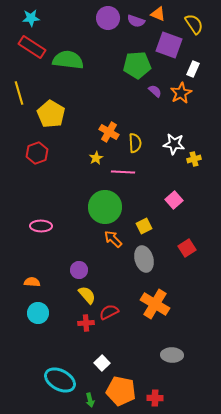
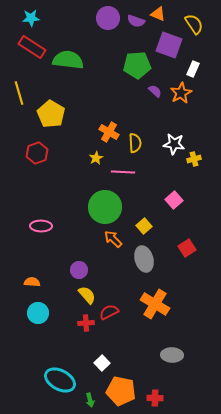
yellow square at (144, 226): rotated 14 degrees counterclockwise
